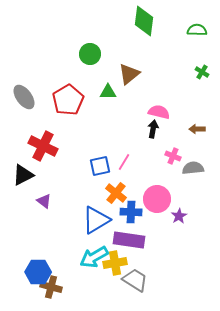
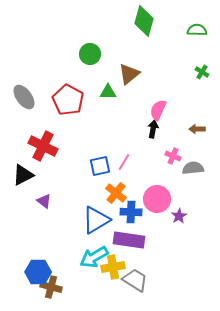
green diamond: rotated 8 degrees clockwise
red pentagon: rotated 12 degrees counterclockwise
pink semicircle: moved 1 px left, 2 px up; rotated 80 degrees counterclockwise
yellow cross: moved 2 px left, 4 px down
